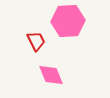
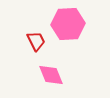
pink hexagon: moved 3 px down
